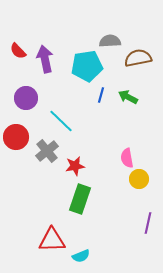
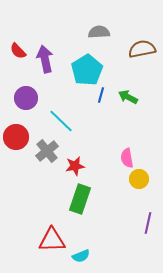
gray semicircle: moved 11 px left, 9 px up
brown semicircle: moved 4 px right, 9 px up
cyan pentagon: moved 4 px down; rotated 24 degrees counterclockwise
